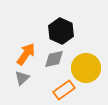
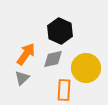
black hexagon: moved 1 px left
gray diamond: moved 1 px left
orange rectangle: rotated 50 degrees counterclockwise
